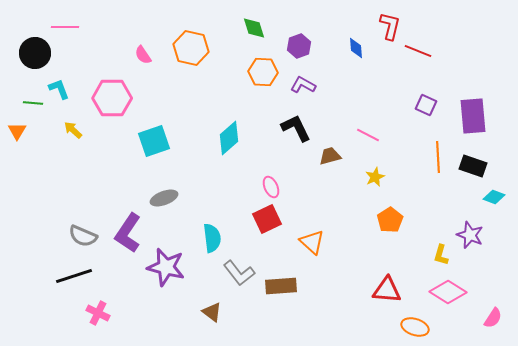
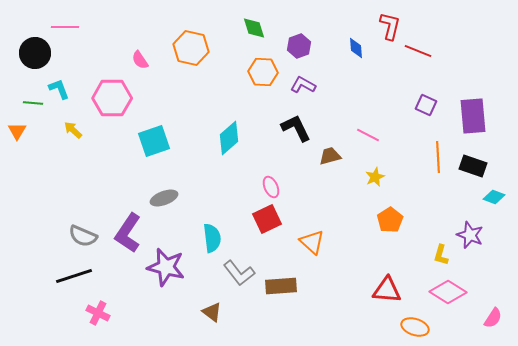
pink semicircle at (143, 55): moved 3 px left, 5 px down
